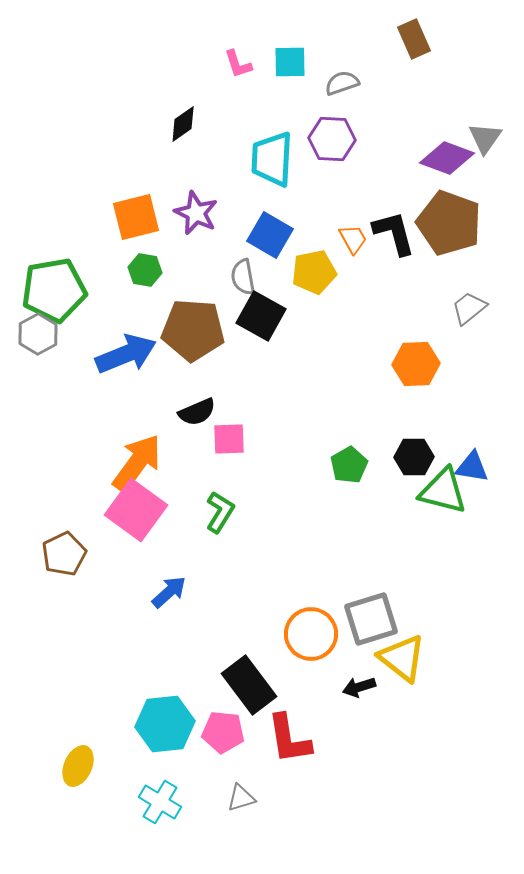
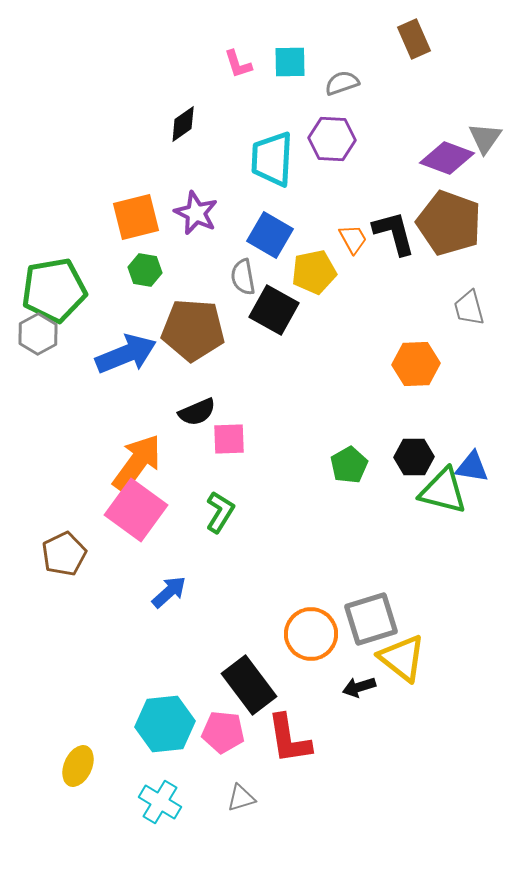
gray trapezoid at (469, 308): rotated 66 degrees counterclockwise
black square at (261, 316): moved 13 px right, 6 px up
